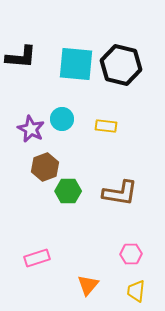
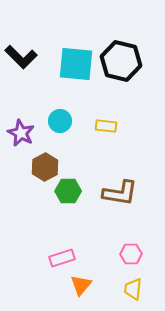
black L-shape: rotated 40 degrees clockwise
black hexagon: moved 4 px up
cyan circle: moved 2 px left, 2 px down
purple star: moved 10 px left, 4 px down
brown hexagon: rotated 8 degrees counterclockwise
pink rectangle: moved 25 px right
orange triangle: moved 7 px left
yellow trapezoid: moved 3 px left, 2 px up
